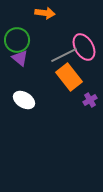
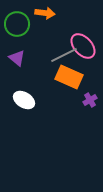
green circle: moved 16 px up
pink ellipse: moved 1 px left, 1 px up; rotated 12 degrees counterclockwise
purple triangle: moved 3 px left
orange rectangle: rotated 28 degrees counterclockwise
